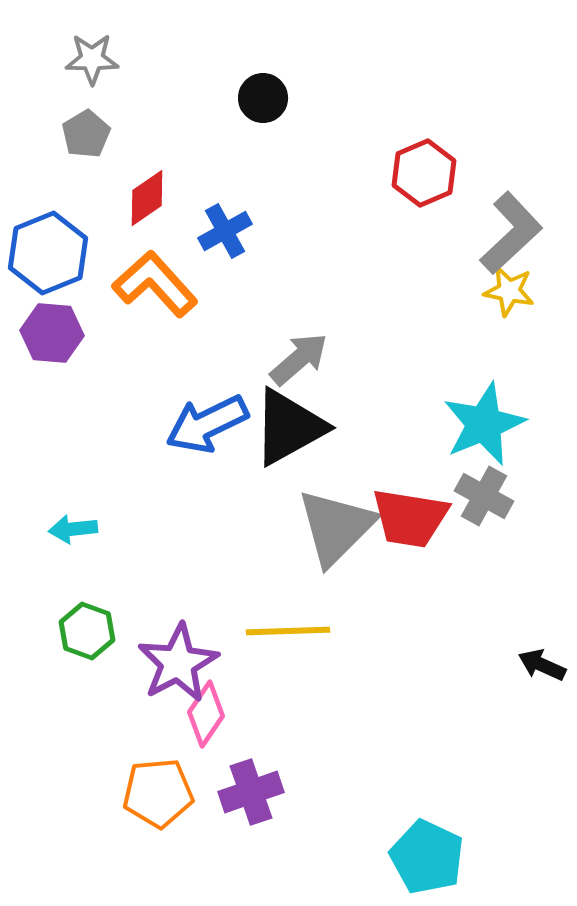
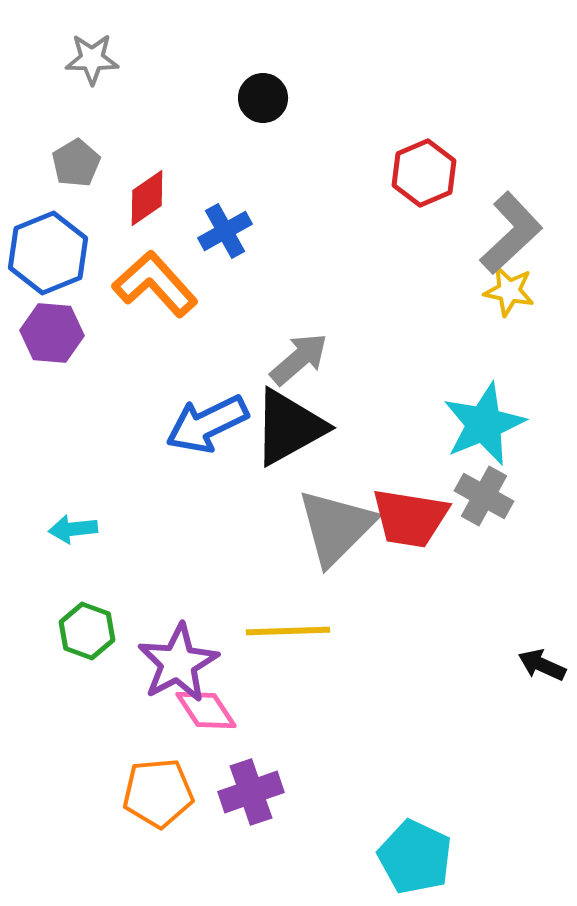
gray pentagon: moved 10 px left, 29 px down
pink diamond: moved 4 px up; rotated 68 degrees counterclockwise
cyan pentagon: moved 12 px left
